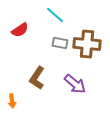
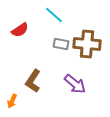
cyan line: moved 1 px left
gray rectangle: moved 1 px right, 1 px down
brown L-shape: moved 4 px left, 3 px down
orange arrow: rotated 32 degrees clockwise
